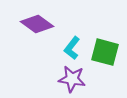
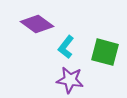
cyan L-shape: moved 6 px left, 1 px up
purple star: moved 2 px left, 1 px down
